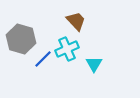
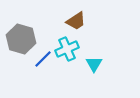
brown trapezoid: rotated 100 degrees clockwise
